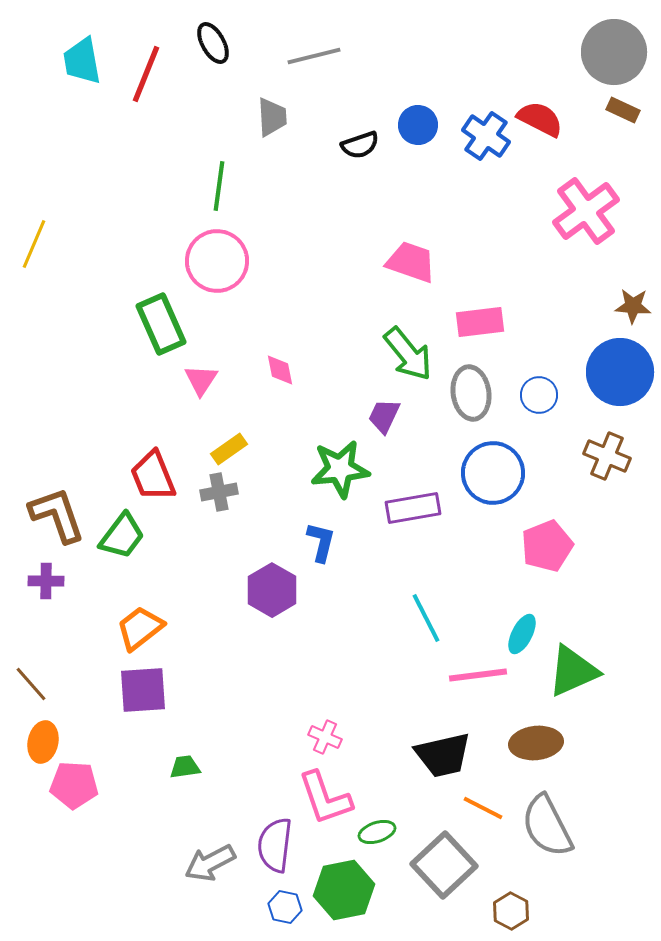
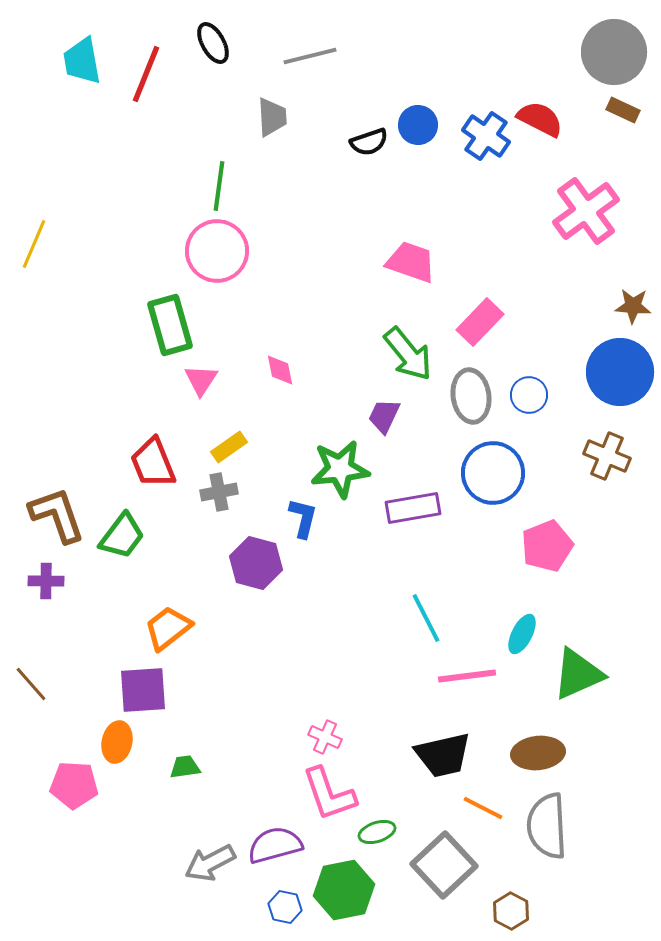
gray line at (314, 56): moved 4 px left
black semicircle at (360, 145): moved 9 px right, 3 px up
pink circle at (217, 261): moved 10 px up
pink rectangle at (480, 322): rotated 39 degrees counterclockwise
green rectangle at (161, 324): moved 9 px right, 1 px down; rotated 8 degrees clockwise
gray ellipse at (471, 393): moved 3 px down
blue circle at (539, 395): moved 10 px left
yellow rectangle at (229, 449): moved 2 px up
red trapezoid at (153, 476): moved 13 px up
blue L-shape at (321, 542): moved 18 px left, 24 px up
purple hexagon at (272, 590): moved 16 px left, 27 px up; rotated 15 degrees counterclockwise
orange trapezoid at (140, 628): moved 28 px right
green triangle at (573, 671): moved 5 px right, 3 px down
pink line at (478, 675): moved 11 px left, 1 px down
orange ellipse at (43, 742): moved 74 px right
brown ellipse at (536, 743): moved 2 px right, 10 px down
pink L-shape at (325, 798): moved 4 px right, 4 px up
gray semicircle at (547, 826): rotated 24 degrees clockwise
purple semicircle at (275, 845): rotated 68 degrees clockwise
